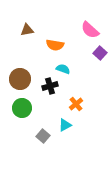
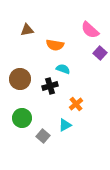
green circle: moved 10 px down
